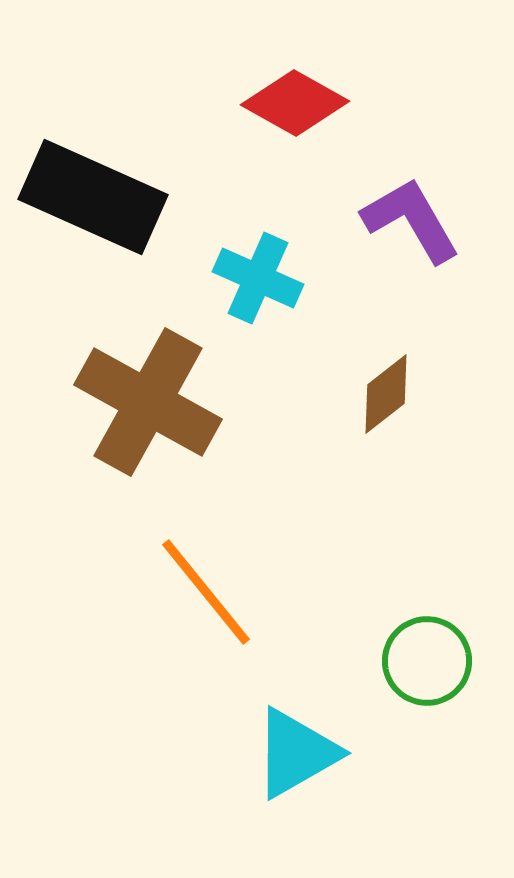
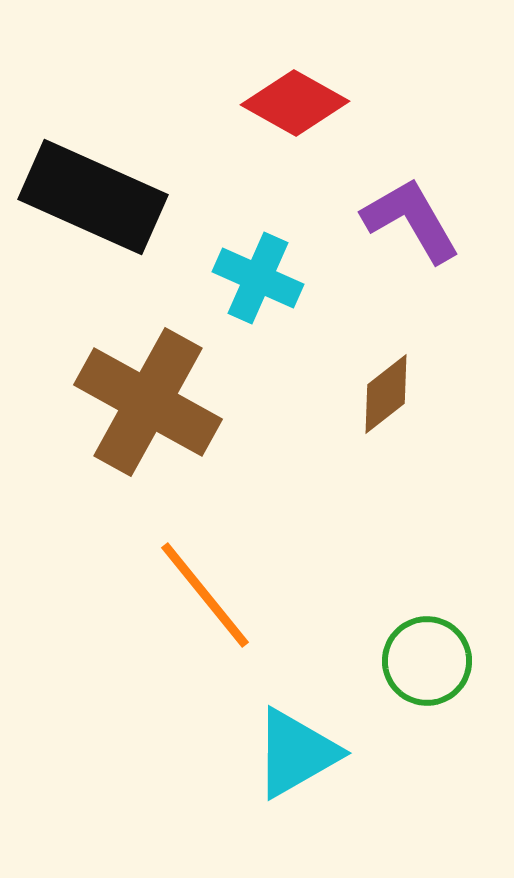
orange line: moved 1 px left, 3 px down
